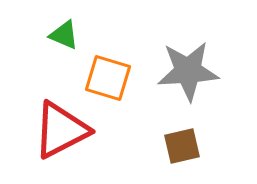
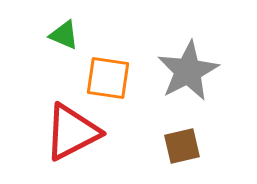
gray star: rotated 24 degrees counterclockwise
orange square: rotated 9 degrees counterclockwise
red triangle: moved 11 px right, 2 px down
